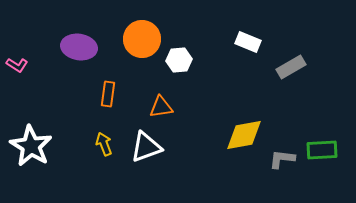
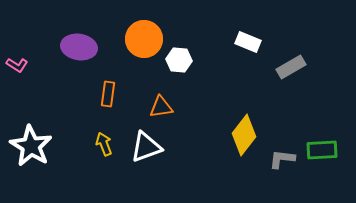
orange circle: moved 2 px right
white hexagon: rotated 10 degrees clockwise
yellow diamond: rotated 42 degrees counterclockwise
